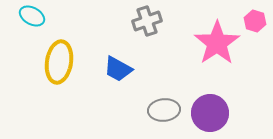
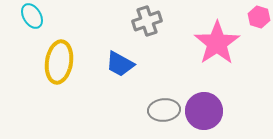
cyan ellipse: rotated 30 degrees clockwise
pink hexagon: moved 4 px right, 4 px up
blue trapezoid: moved 2 px right, 5 px up
purple circle: moved 6 px left, 2 px up
